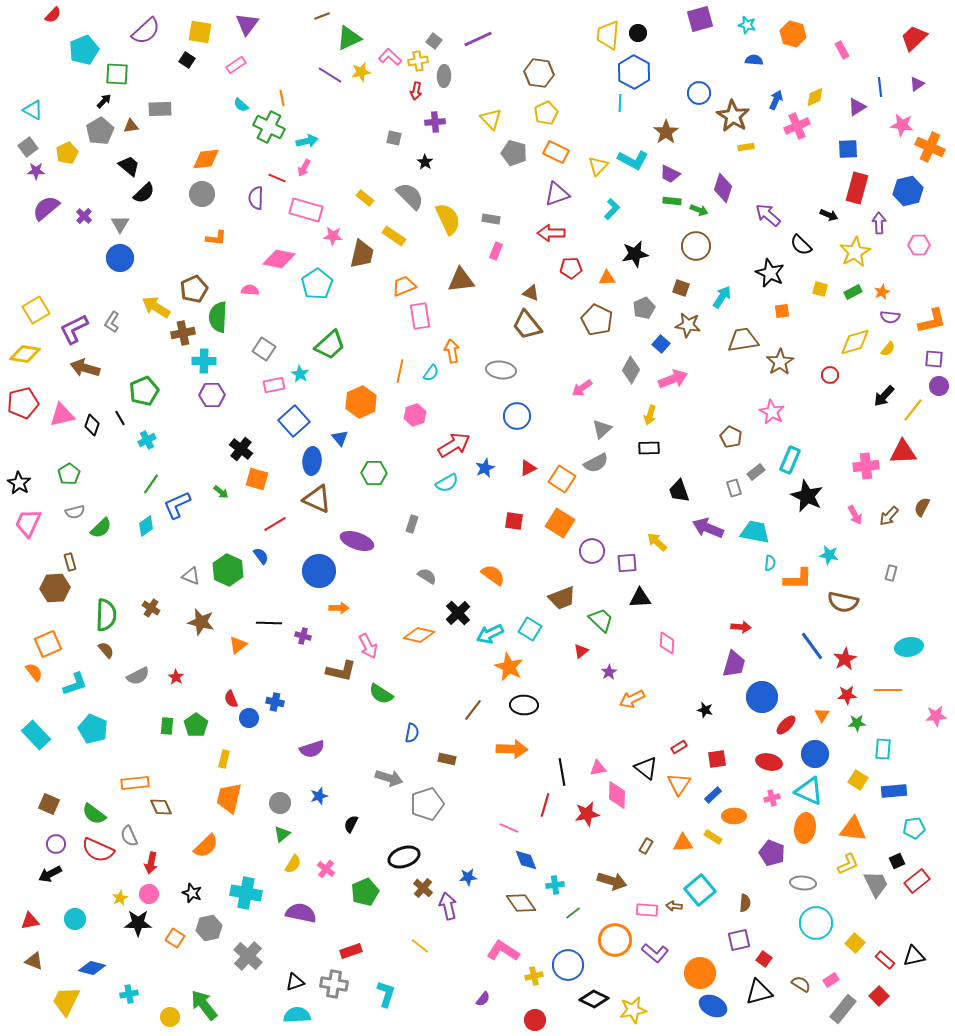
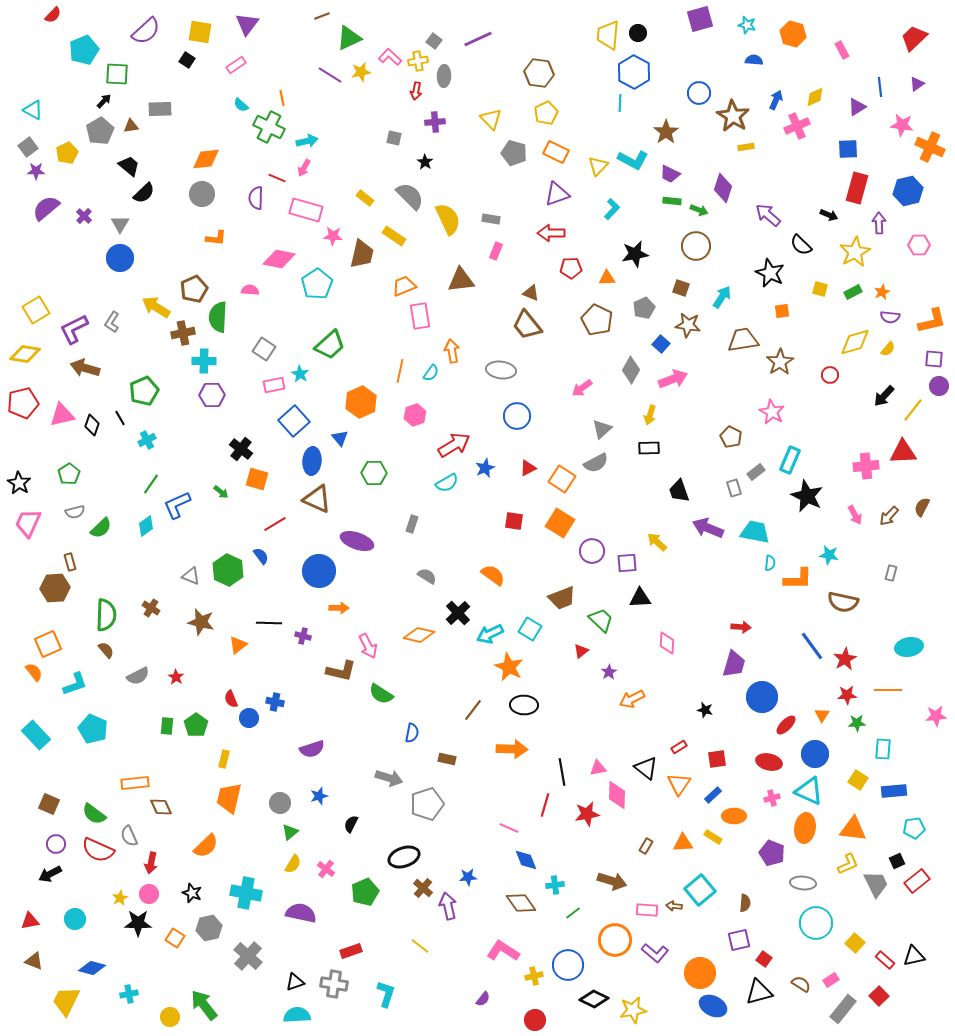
green triangle at (282, 834): moved 8 px right, 2 px up
